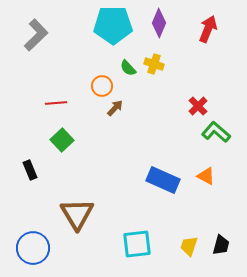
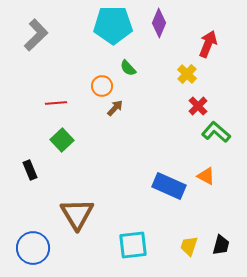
red arrow: moved 15 px down
yellow cross: moved 33 px right, 10 px down; rotated 24 degrees clockwise
blue rectangle: moved 6 px right, 6 px down
cyan square: moved 4 px left, 1 px down
